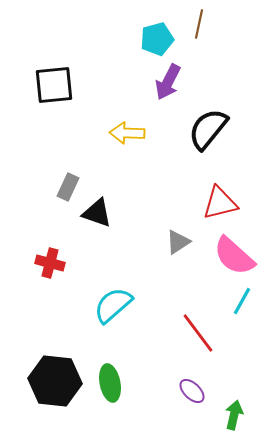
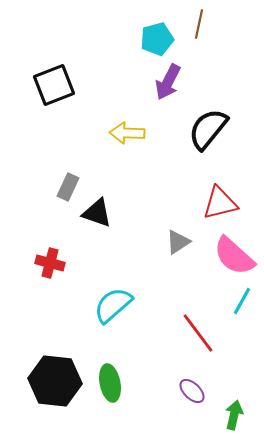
black square: rotated 15 degrees counterclockwise
